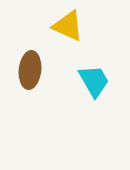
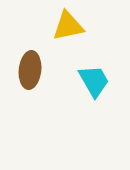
yellow triangle: rotated 36 degrees counterclockwise
